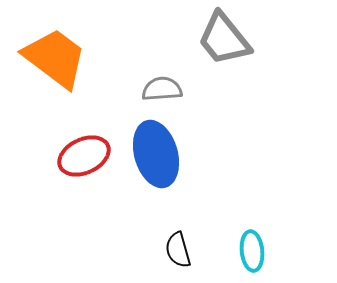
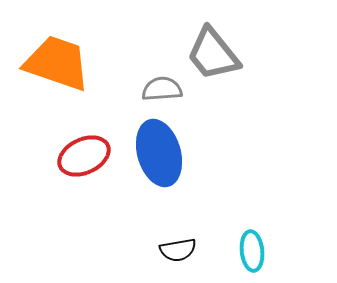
gray trapezoid: moved 11 px left, 15 px down
orange trapezoid: moved 2 px right, 5 px down; rotated 18 degrees counterclockwise
blue ellipse: moved 3 px right, 1 px up
black semicircle: rotated 84 degrees counterclockwise
